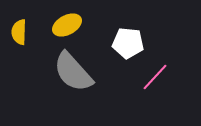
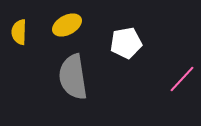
white pentagon: moved 2 px left; rotated 16 degrees counterclockwise
gray semicircle: moved 5 px down; rotated 33 degrees clockwise
pink line: moved 27 px right, 2 px down
